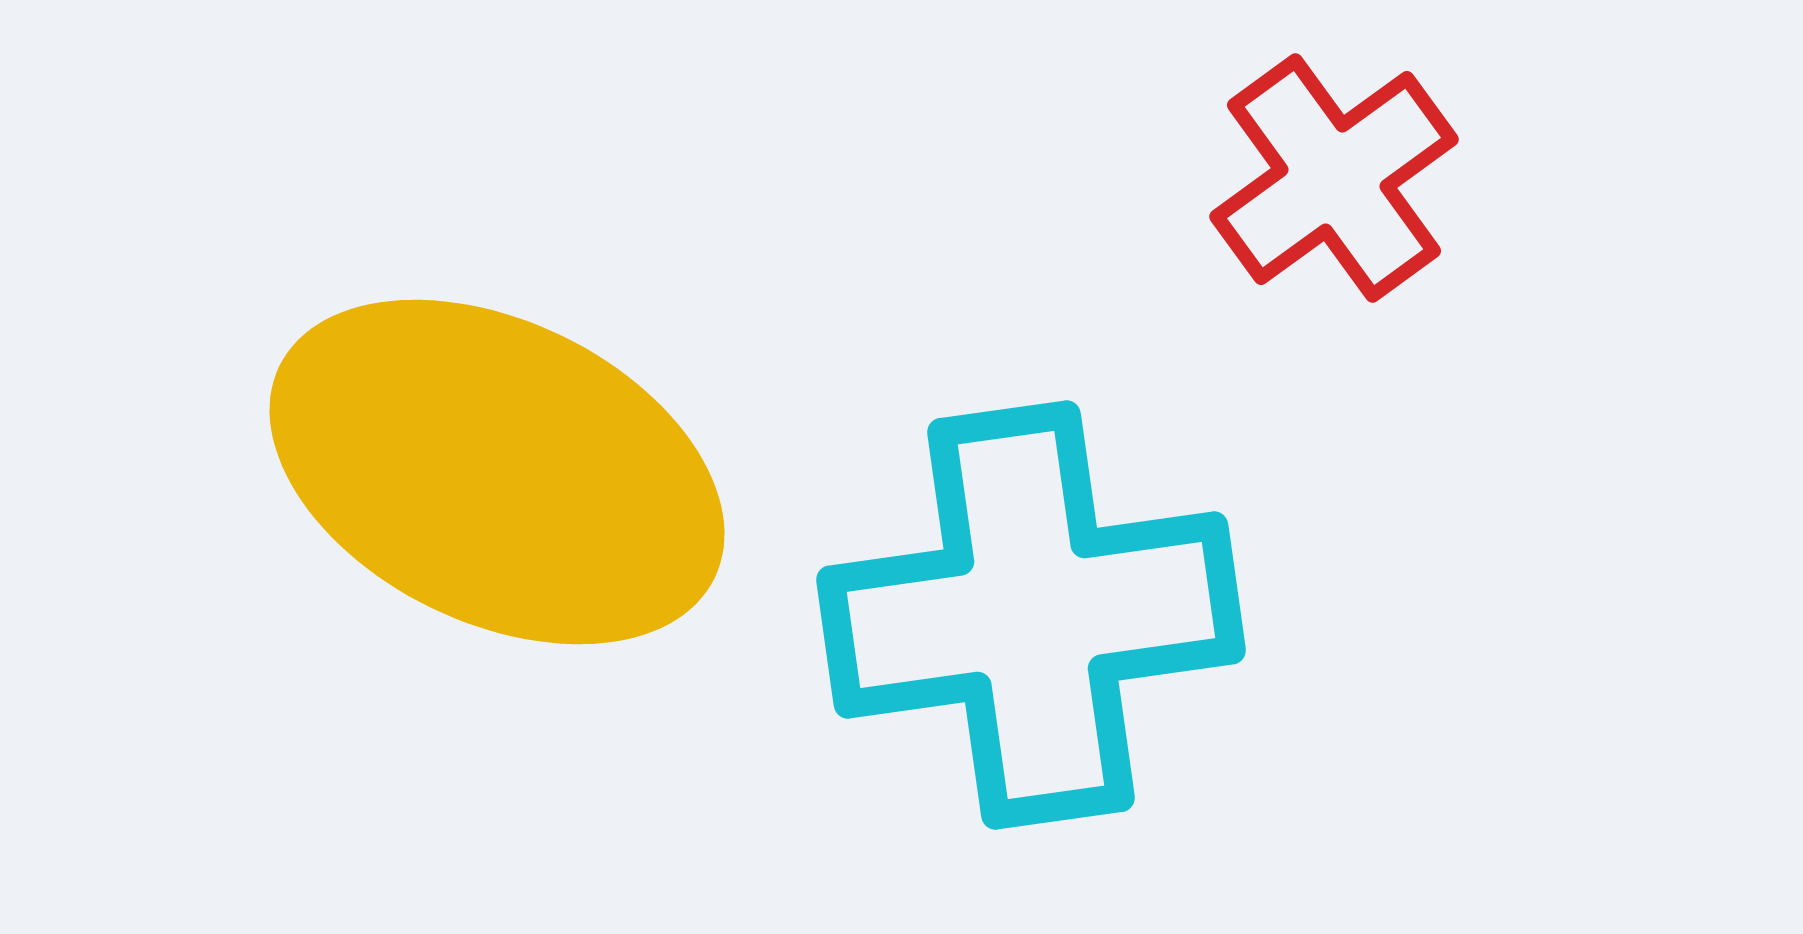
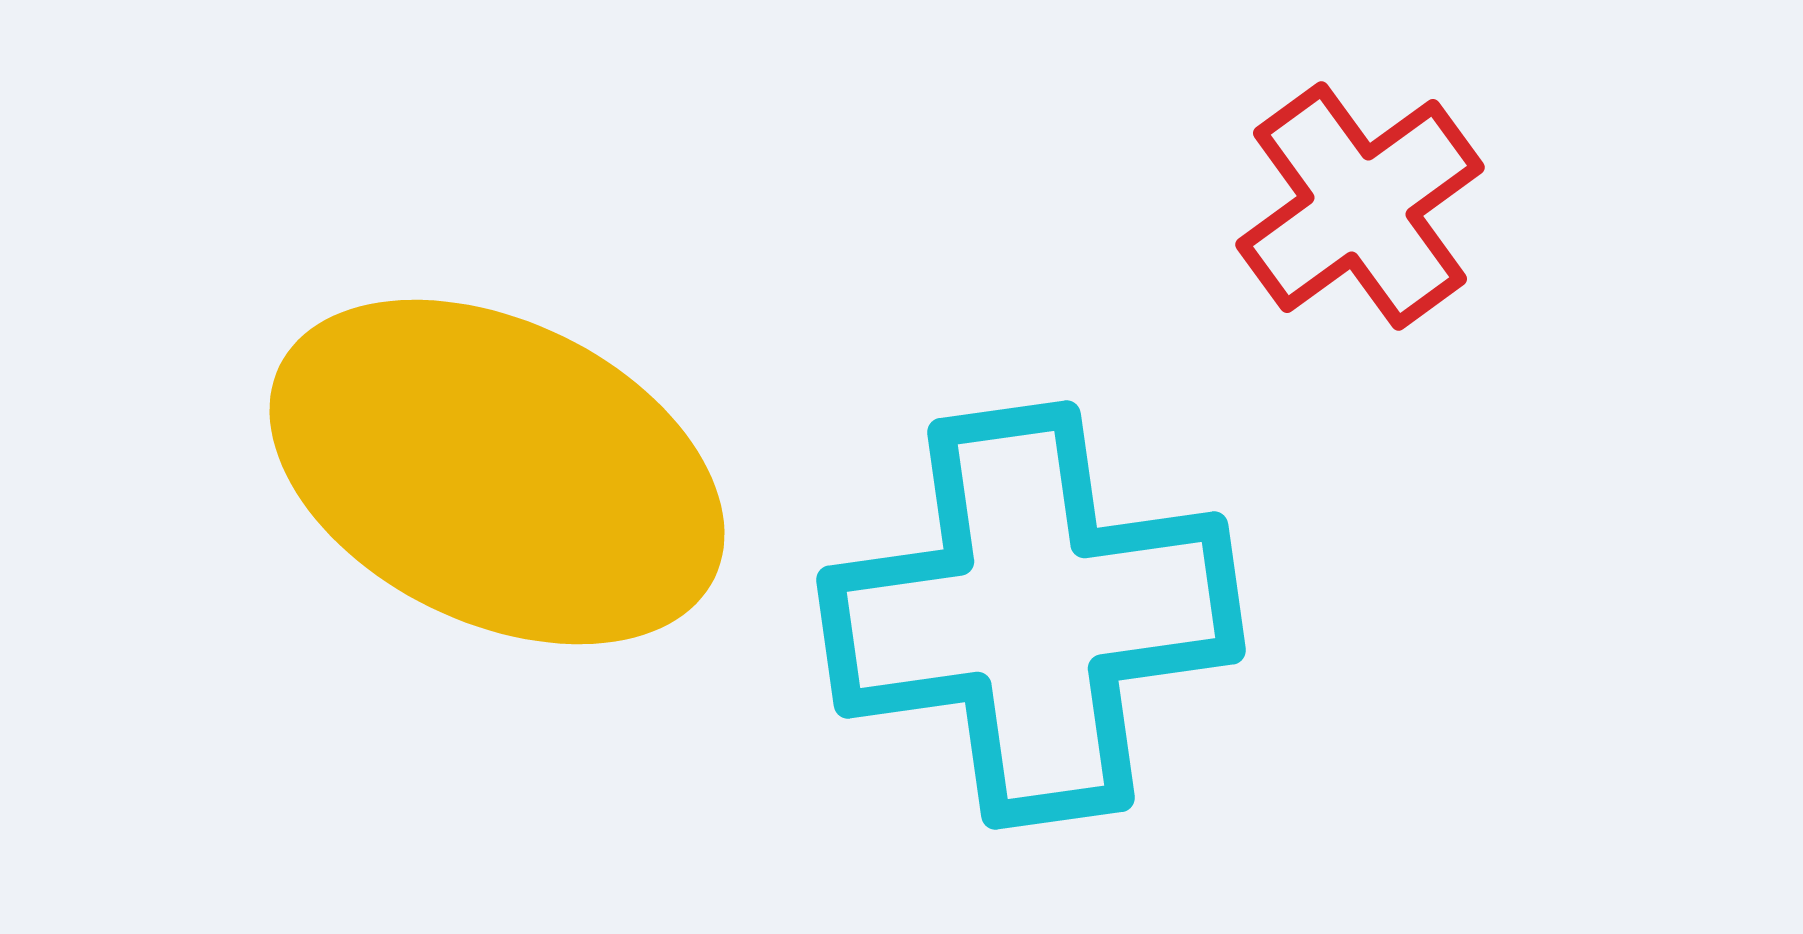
red cross: moved 26 px right, 28 px down
